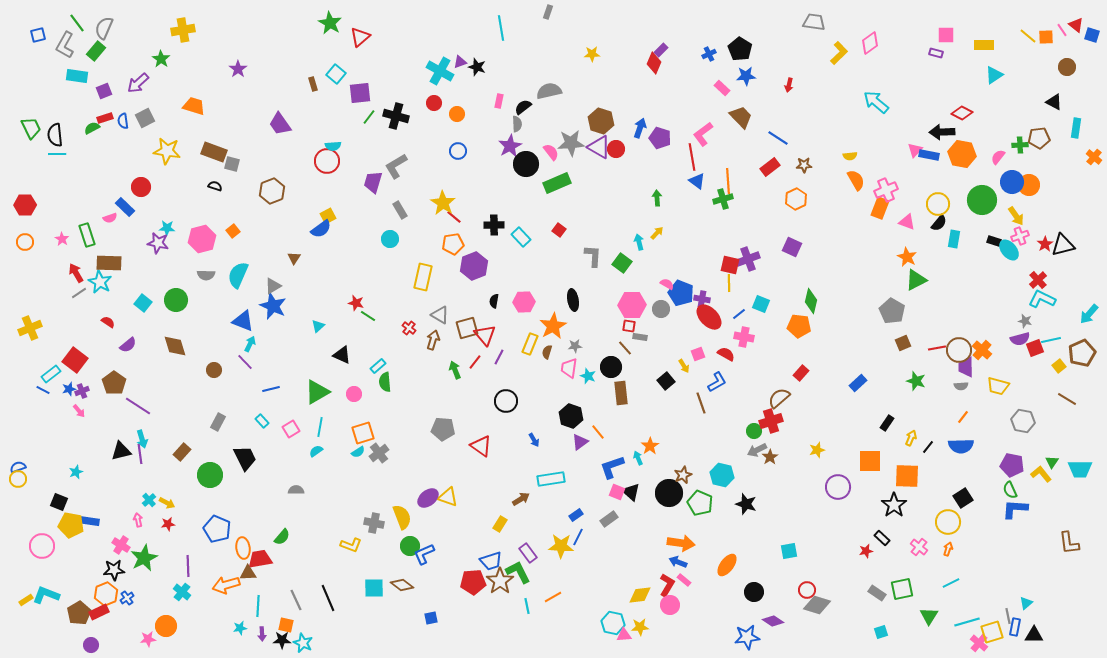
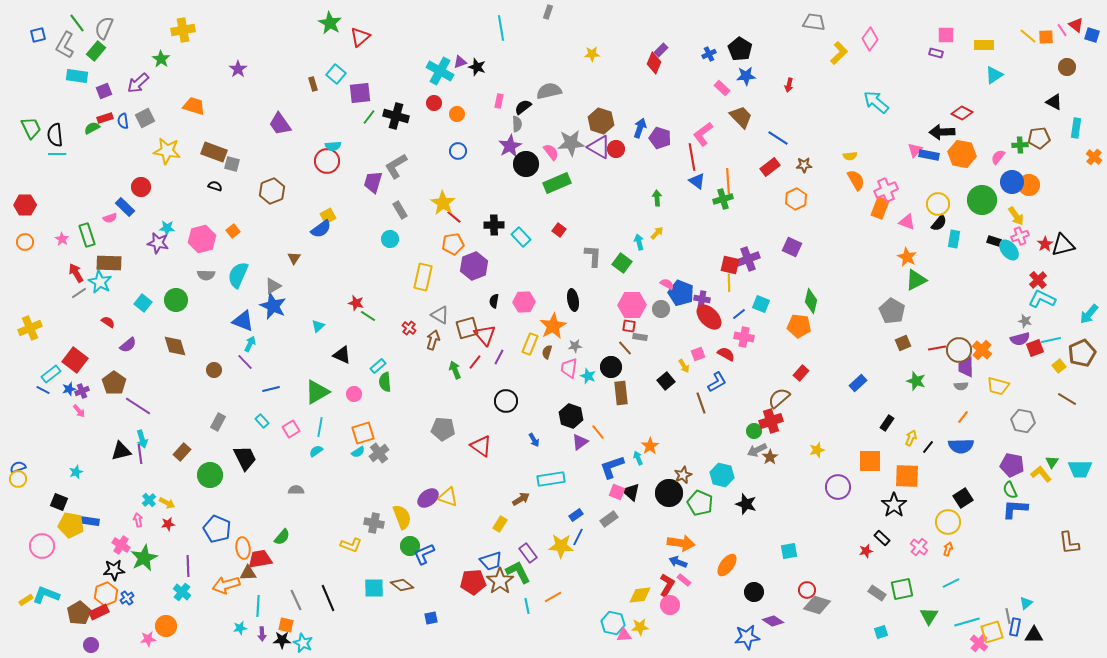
pink diamond at (870, 43): moved 4 px up; rotated 20 degrees counterclockwise
